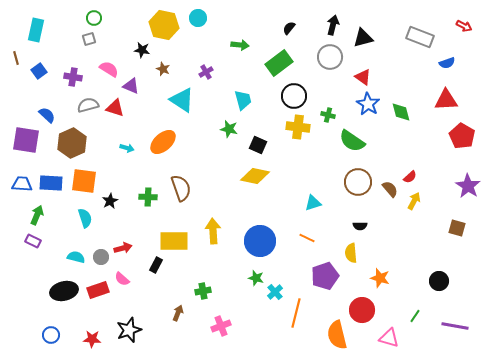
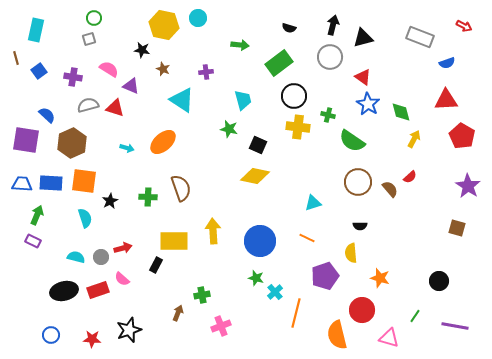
black semicircle at (289, 28): rotated 112 degrees counterclockwise
purple cross at (206, 72): rotated 24 degrees clockwise
yellow arrow at (414, 201): moved 62 px up
green cross at (203, 291): moved 1 px left, 4 px down
